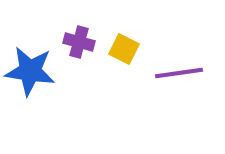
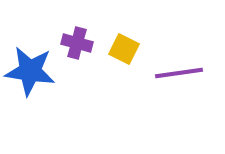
purple cross: moved 2 px left, 1 px down
